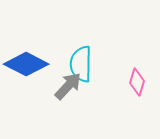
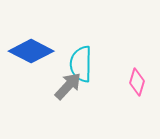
blue diamond: moved 5 px right, 13 px up
